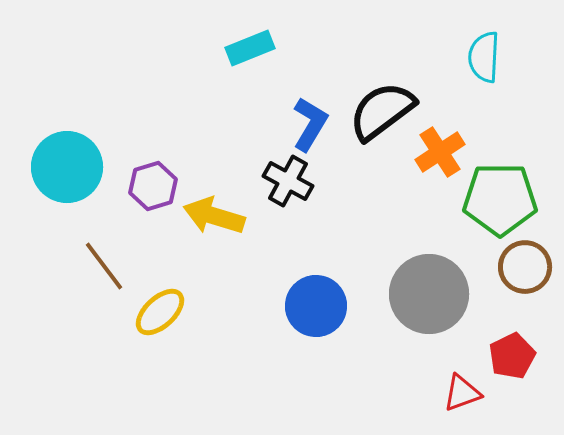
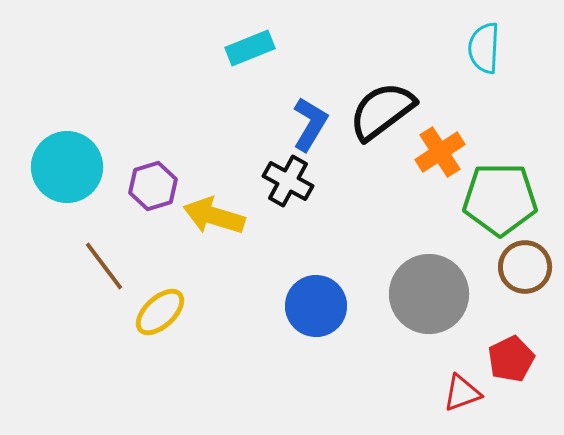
cyan semicircle: moved 9 px up
red pentagon: moved 1 px left, 3 px down
